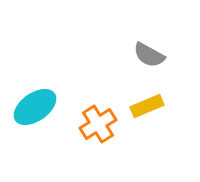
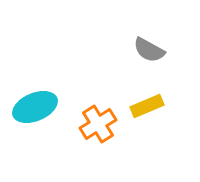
gray semicircle: moved 5 px up
cyan ellipse: rotated 12 degrees clockwise
